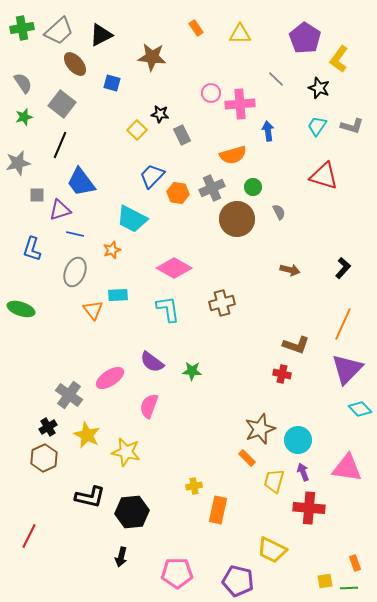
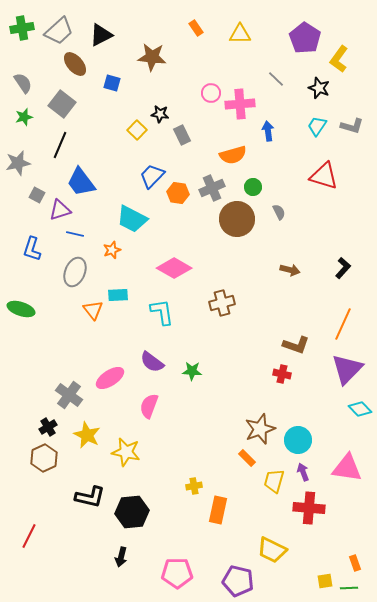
gray square at (37, 195): rotated 28 degrees clockwise
cyan L-shape at (168, 309): moved 6 px left, 3 px down
